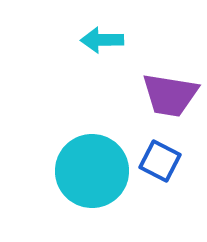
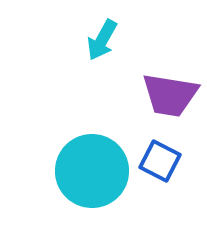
cyan arrow: rotated 60 degrees counterclockwise
